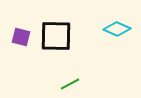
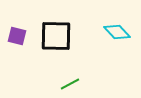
cyan diamond: moved 3 px down; rotated 24 degrees clockwise
purple square: moved 4 px left, 1 px up
